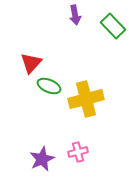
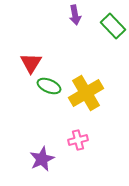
red triangle: rotated 10 degrees counterclockwise
yellow cross: moved 6 px up; rotated 16 degrees counterclockwise
pink cross: moved 12 px up
